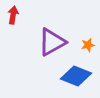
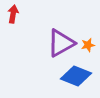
red arrow: moved 1 px up
purple triangle: moved 9 px right, 1 px down
